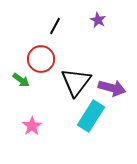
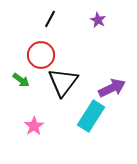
black line: moved 5 px left, 7 px up
red circle: moved 4 px up
black triangle: moved 13 px left
purple arrow: rotated 40 degrees counterclockwise
pink star: moved 2 px right
